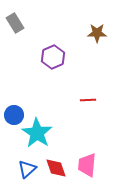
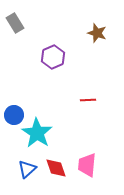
brown star: rotated 18 degrees clockwise
